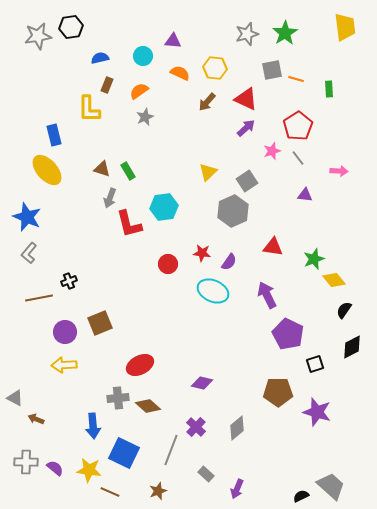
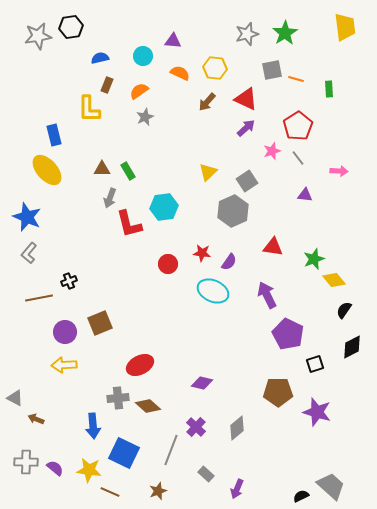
brown triangle at (102, 169): rotated 18 degrees counterclockwise
